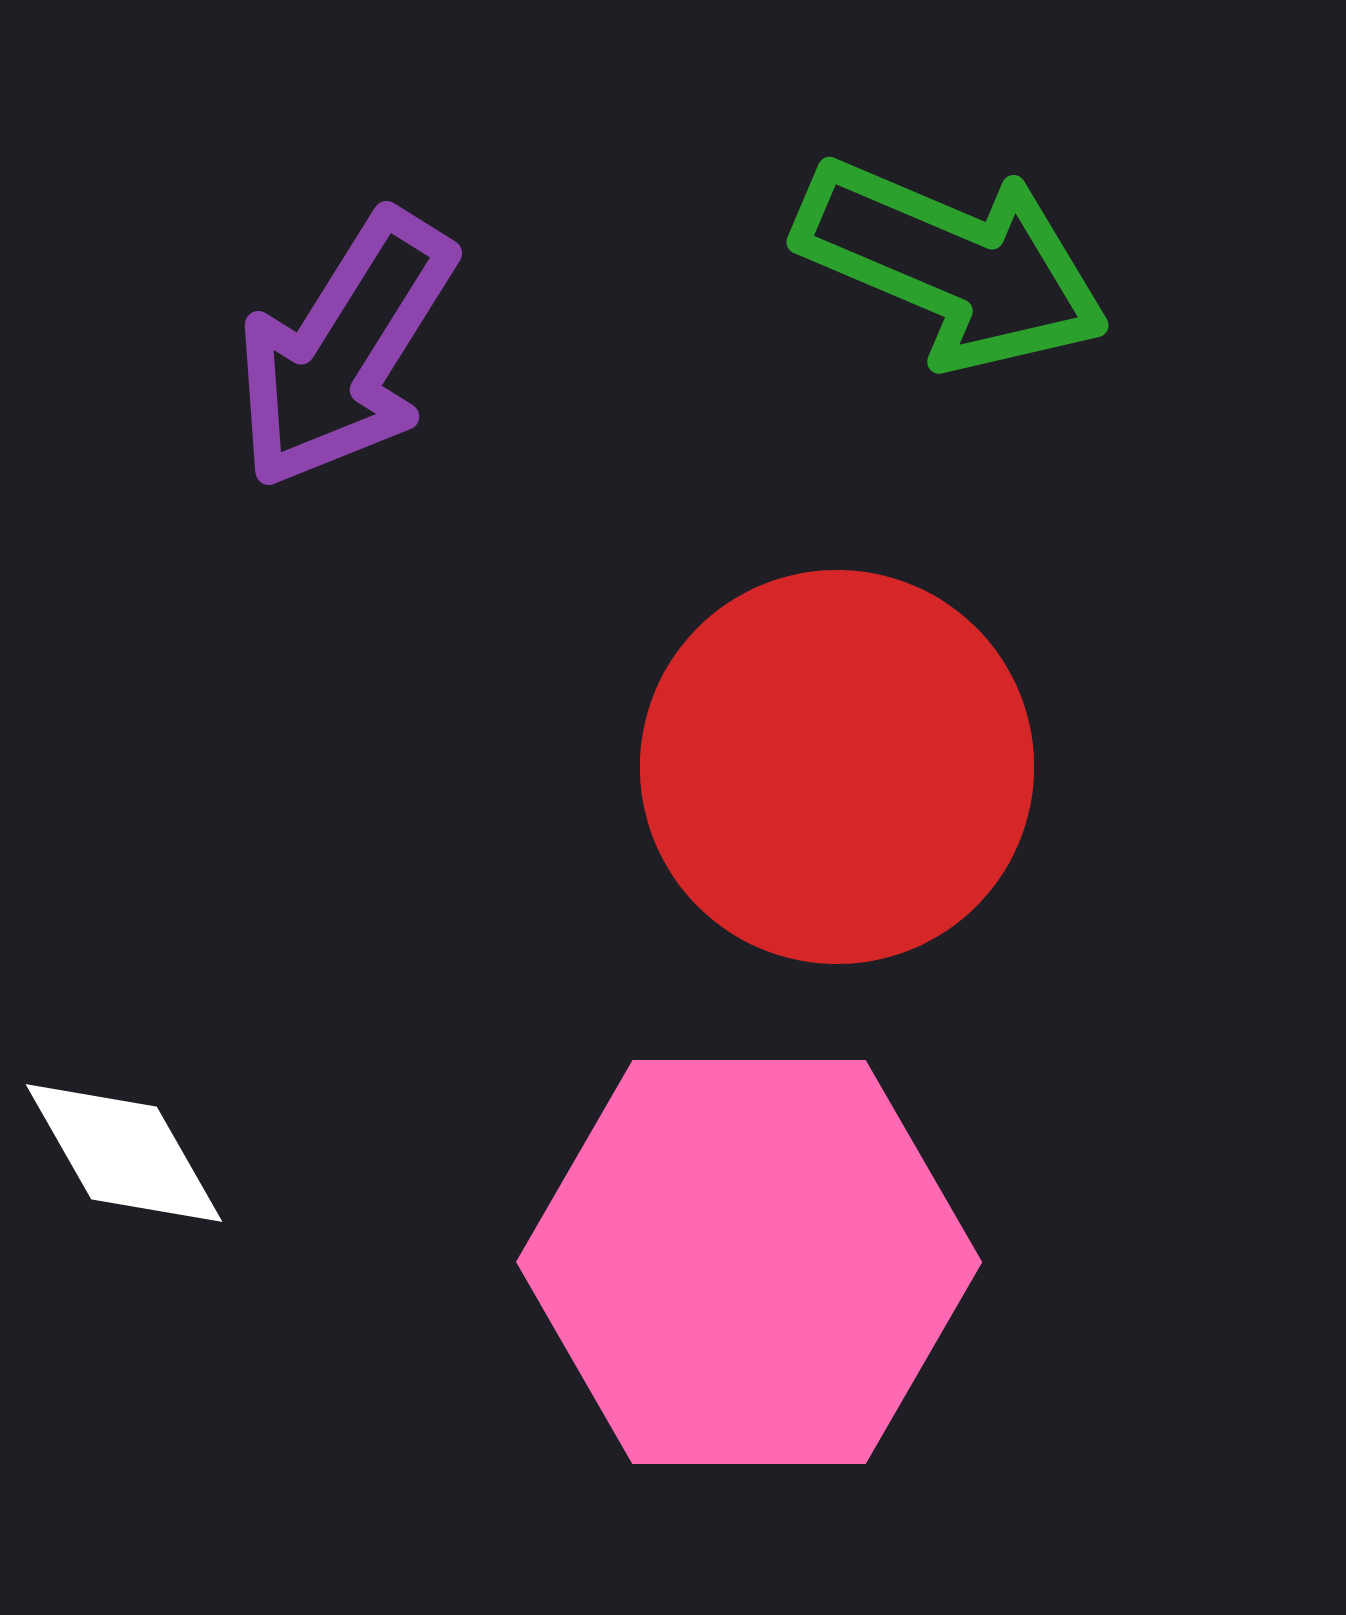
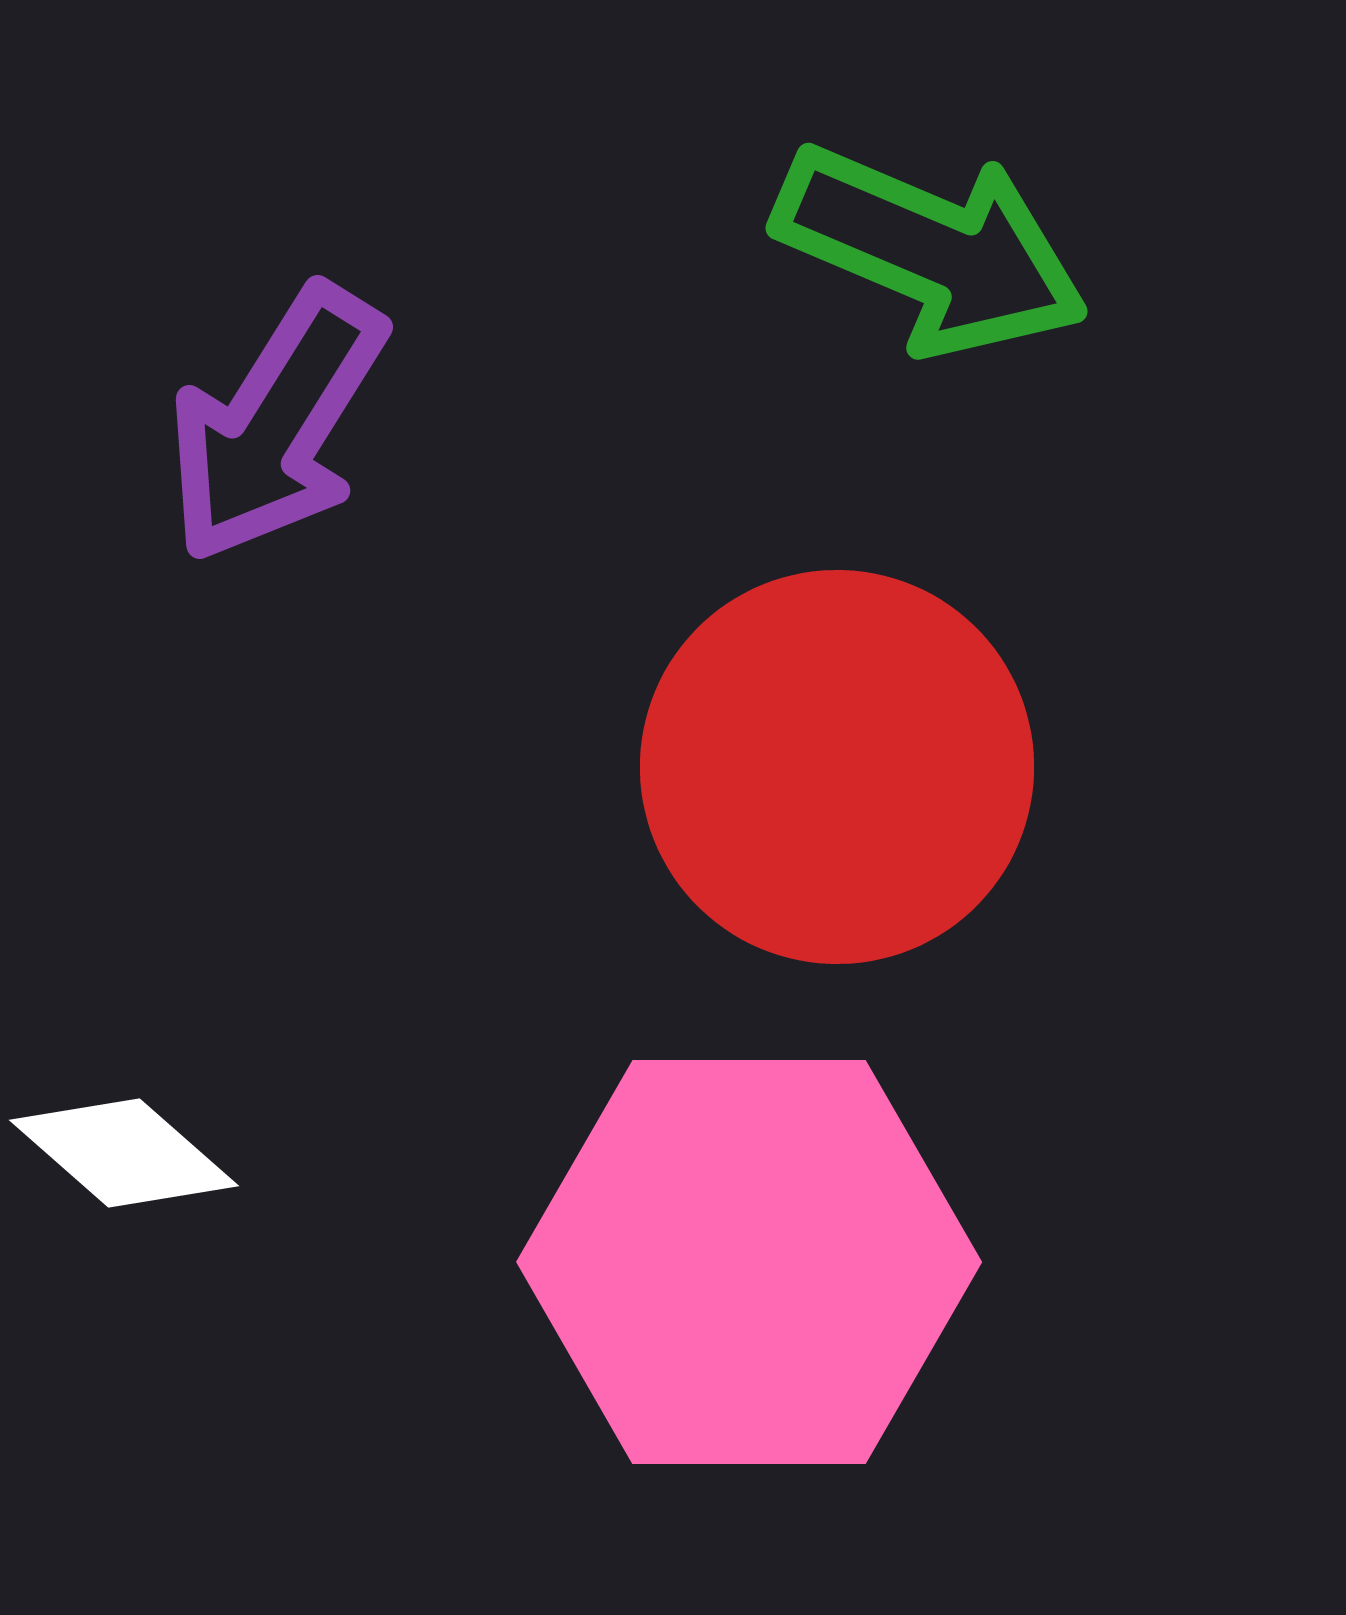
green arrow: moved 21 px left, 14 px up
purple arrow: moved 69 px left, 74 px down
white diamond: rotated 19 degrees counterclockwise
